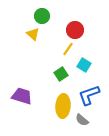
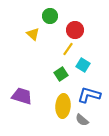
green circle: moved 8 px right
cyan square: moved 1 px left
blue L-shape: rotated 35 degrees clockwise
